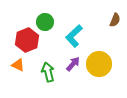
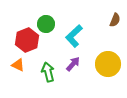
green circle: moved 1 px right, 2 px down
yellow circle: moved 9 px right
